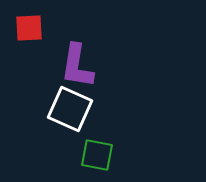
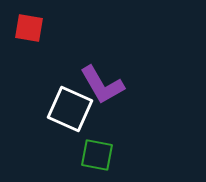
red square: rotated 12 degrees clockwise
purple L-shape: moved 25 px right, 19 px down; rotated 39 degrees counterclockwise
